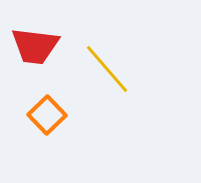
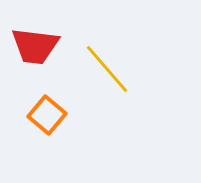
orange square: rotated 6 degrees counterclockwise
